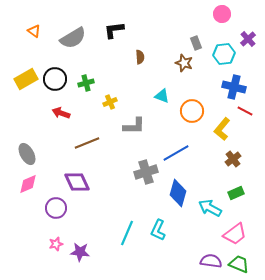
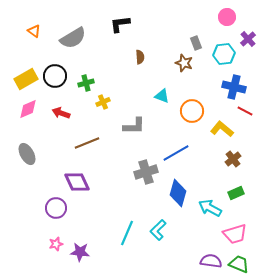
pink circle: moved 5 px right, 3 px down
black L-shape: moved 6 px right, 6 px up
black circle: moved 3 px up
yellow cross: moved 7 px left
yellow L-shape: rotated 90 degrees clockwise
pink diamond: moved 75 px up
cyan L-shape: rotated 20 degrees clockwise
pink trapezoid: rotated 20 degrees clockwise
